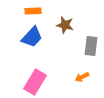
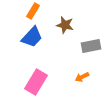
orange rectangle: rotated 56 degrees counterclockwise
gray rectangle: rotated 72 degrees clockwise
pink rectangle: moved 1 px right
